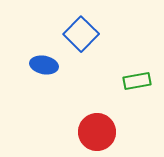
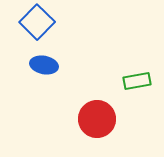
blue square: moved 44 px left, 12 px up
red circle: moved 13 px up
